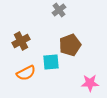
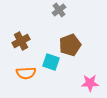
cyan square: rotated 24 degrees clockwise
orange semicircle: rotated 24 degrees clockwise
